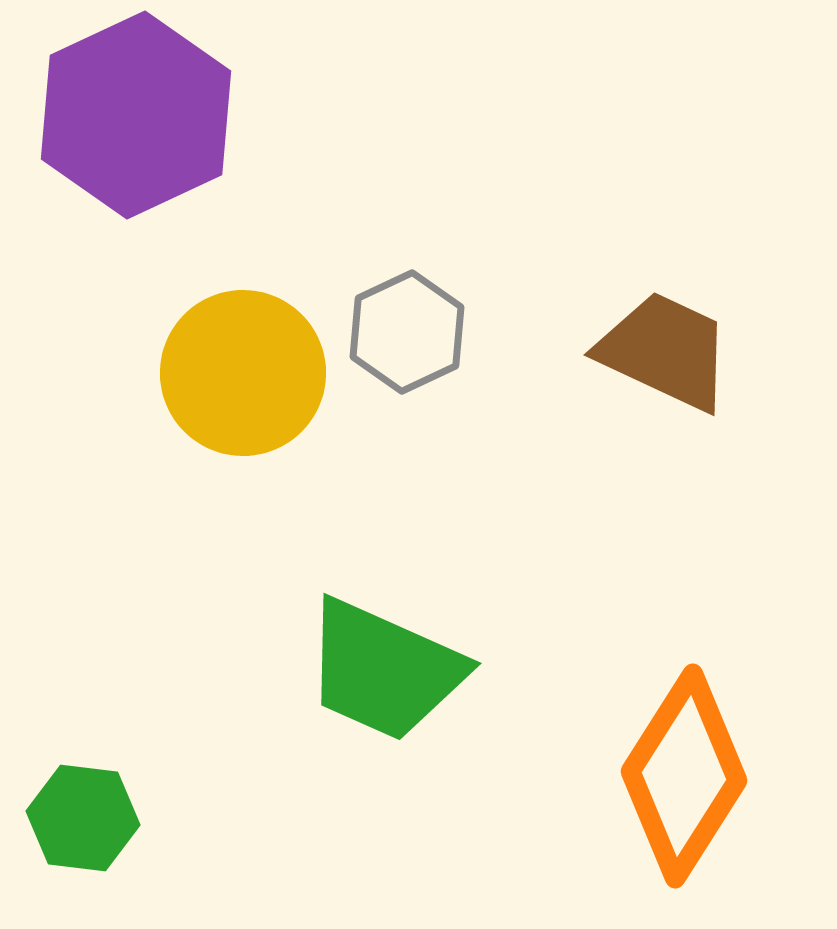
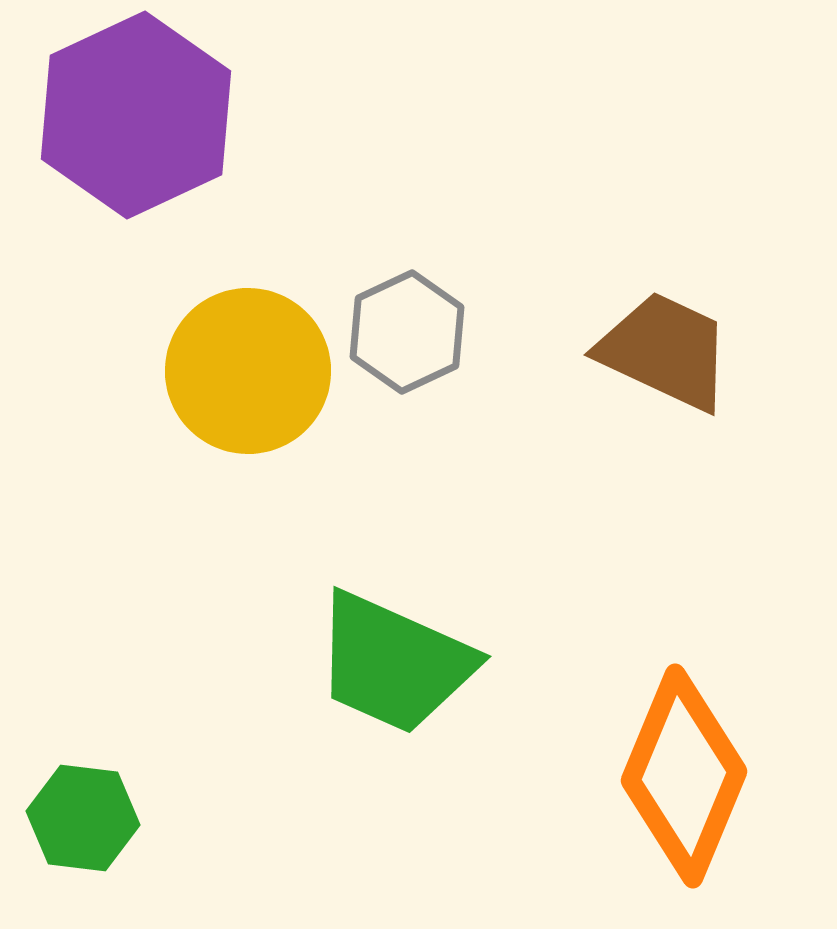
yellow circle: moved 5 px right, 2 px up
green trapezoid: moved 10 px right, 7 px up
orange diamond: rotated 10 degrees counterclockwise
